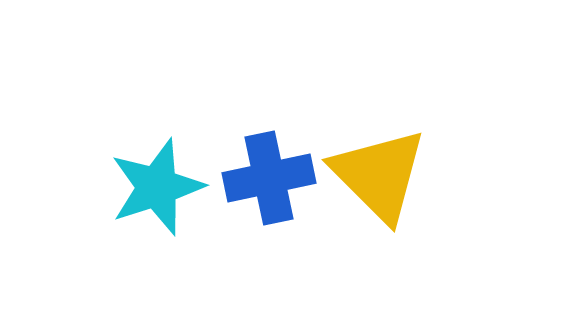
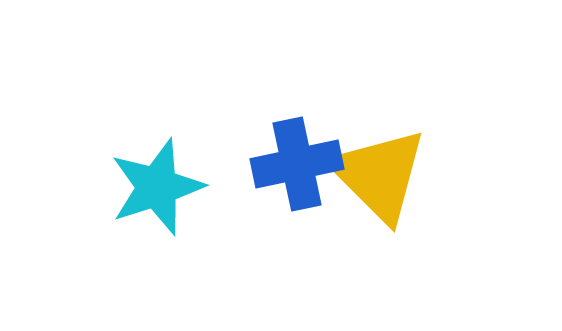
blue cross: moved 28 px right, 14 px up
